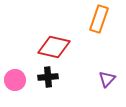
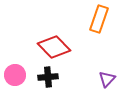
red diamond: rotated 32 degrees clockwise
pink circle: moved 5 px up
